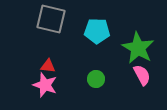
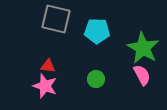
gray square: moved 5 px right
green star: moved 5 px right
pink star: moved 1 px down
